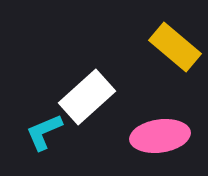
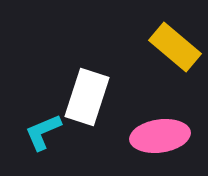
white rectangle: rotated 30 degrees counterclockwise
cyan L-shape: moved 1 px left
